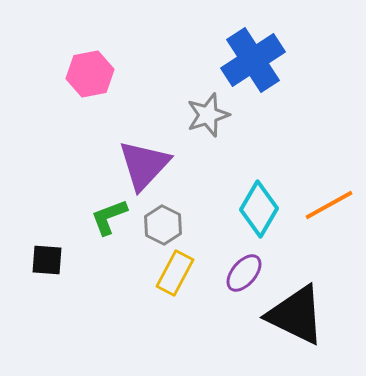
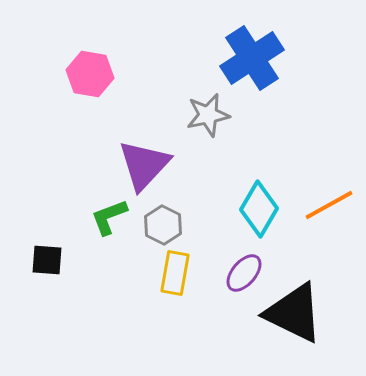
blue cross: moved 1 px left, 2 px up
pink hexagon: rotated 21 degrees clockwise
gray star: rotated 6 degrees clockwise
yellow rectangle: rotated 18 degrees counterclockwise
black triangle: moved 2 px left, 2 px up
